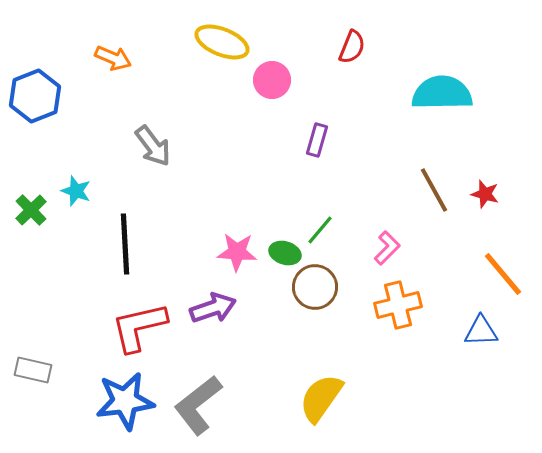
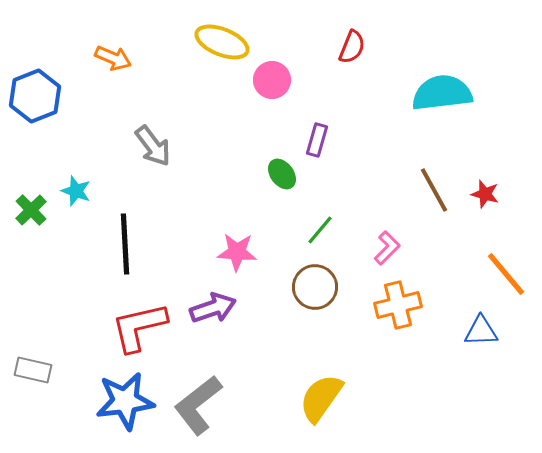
cyan semicircle: rotated 6 degrees counterclockwise
green ellipse: moved 3 px left, 79 px up; rotated 36 degrees clockwise
orange line: moved 3 px right
